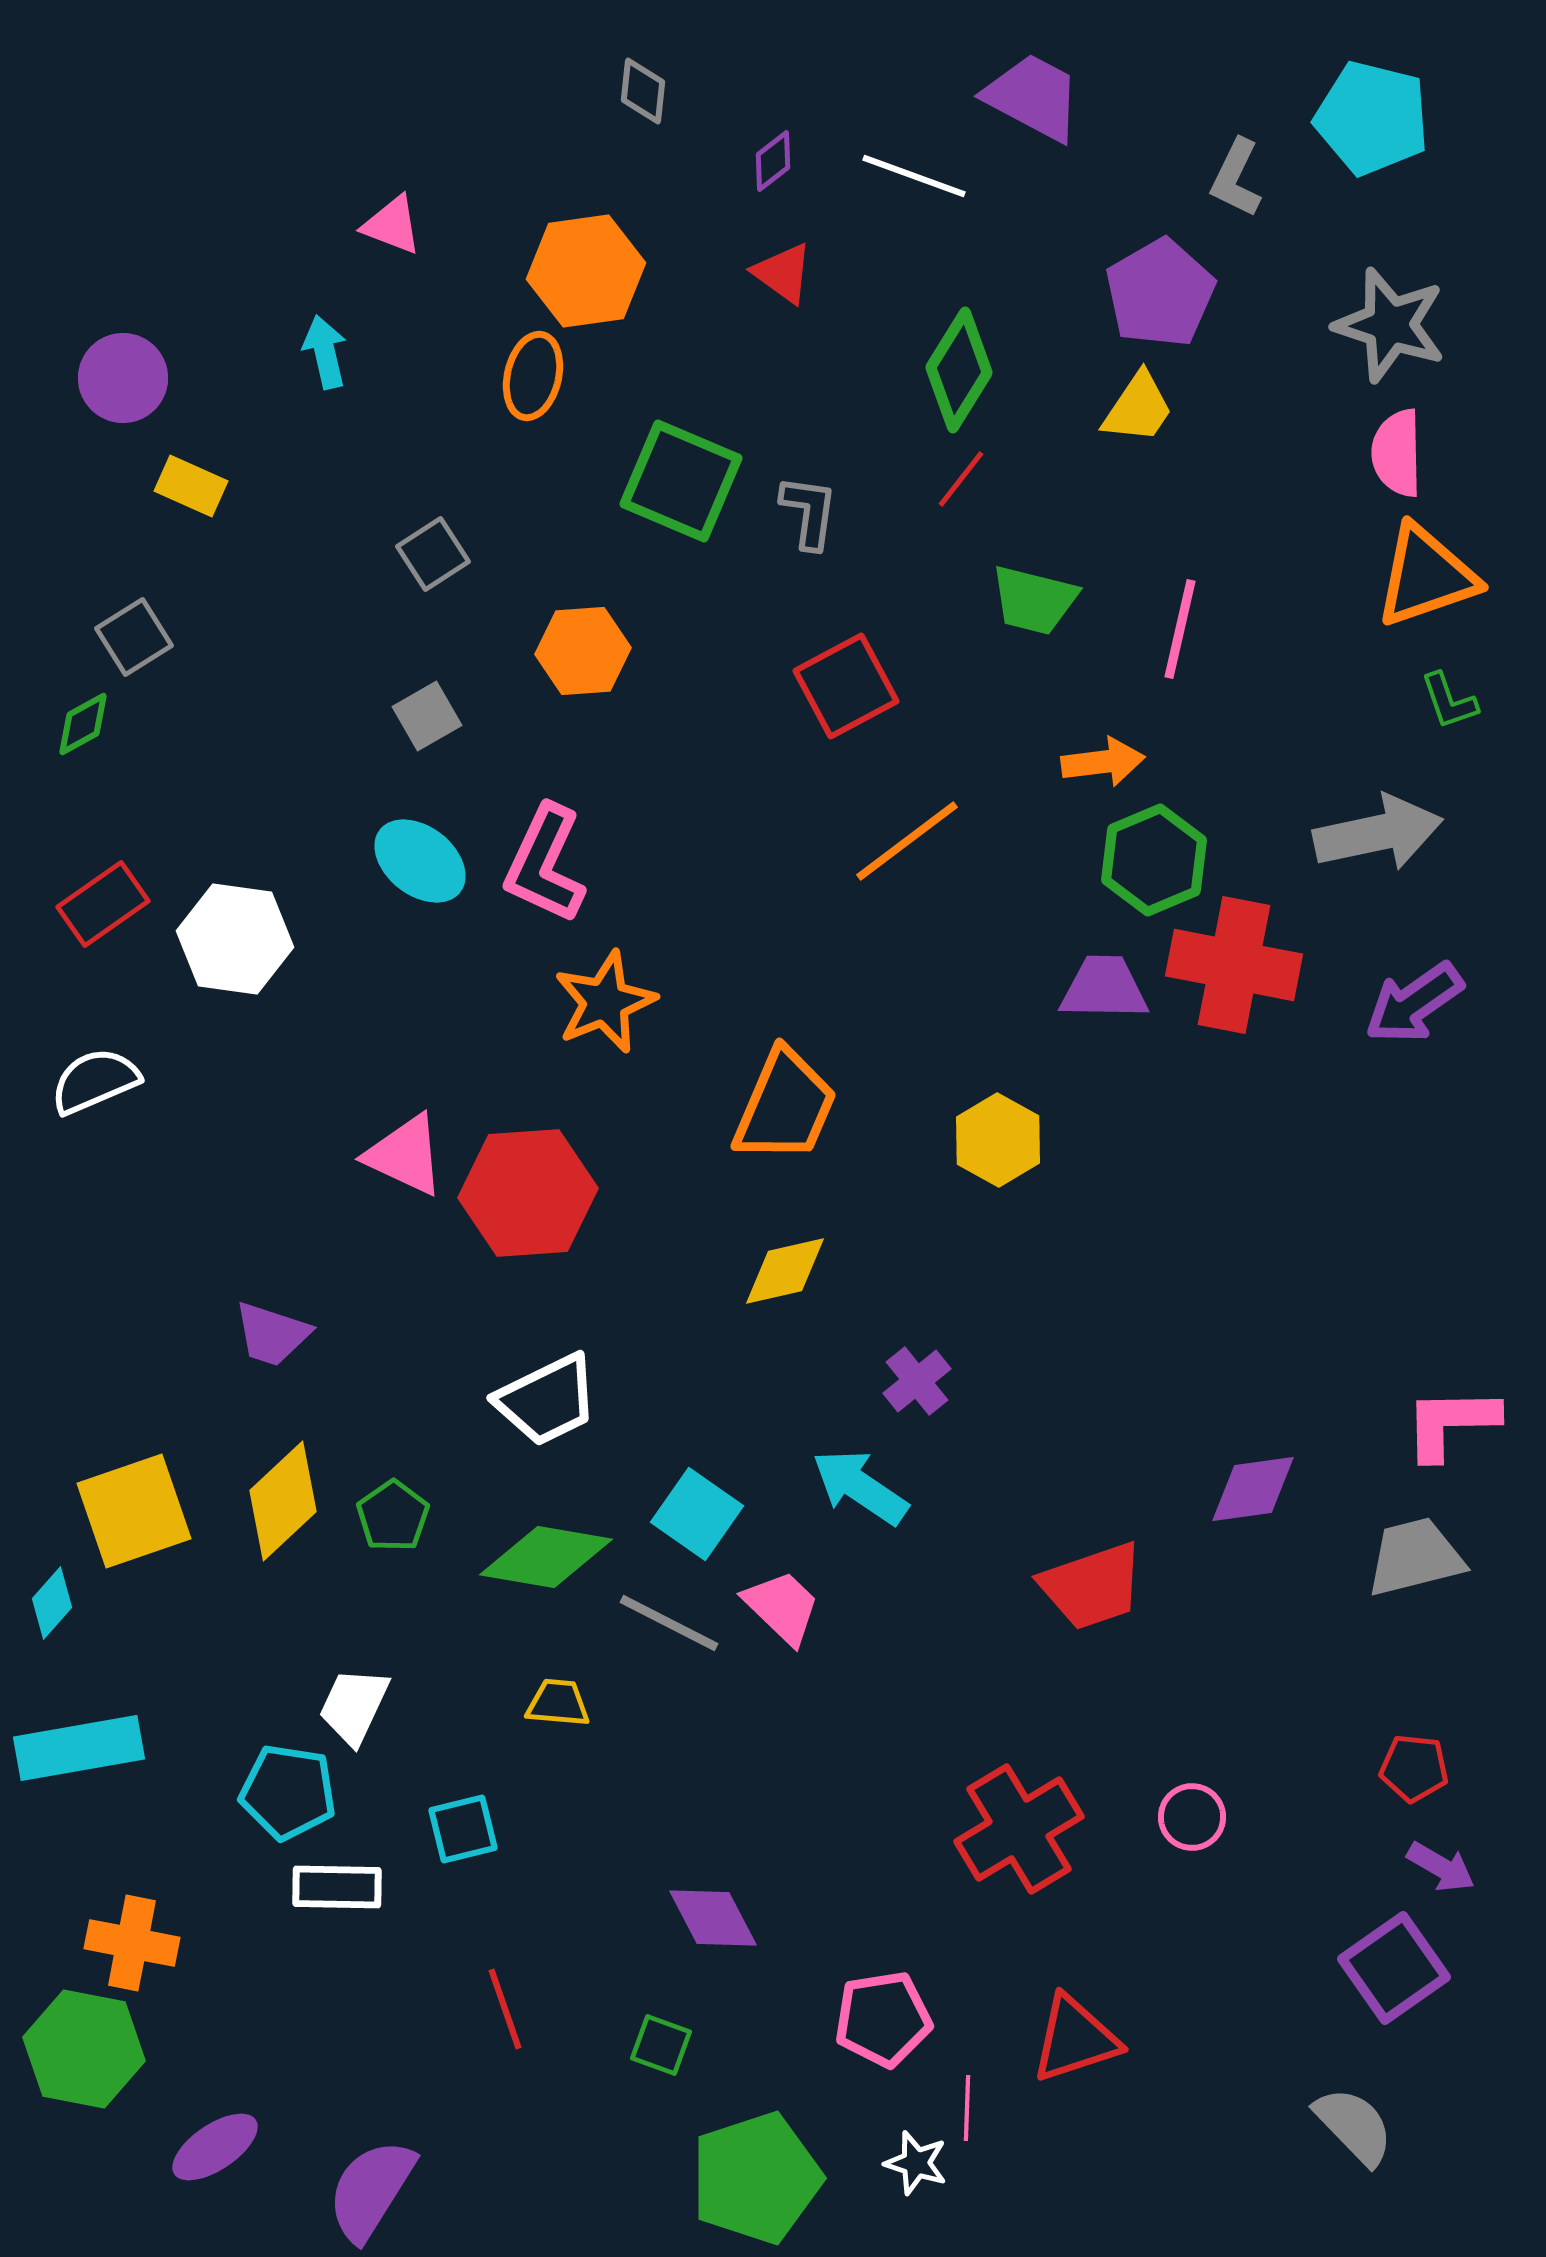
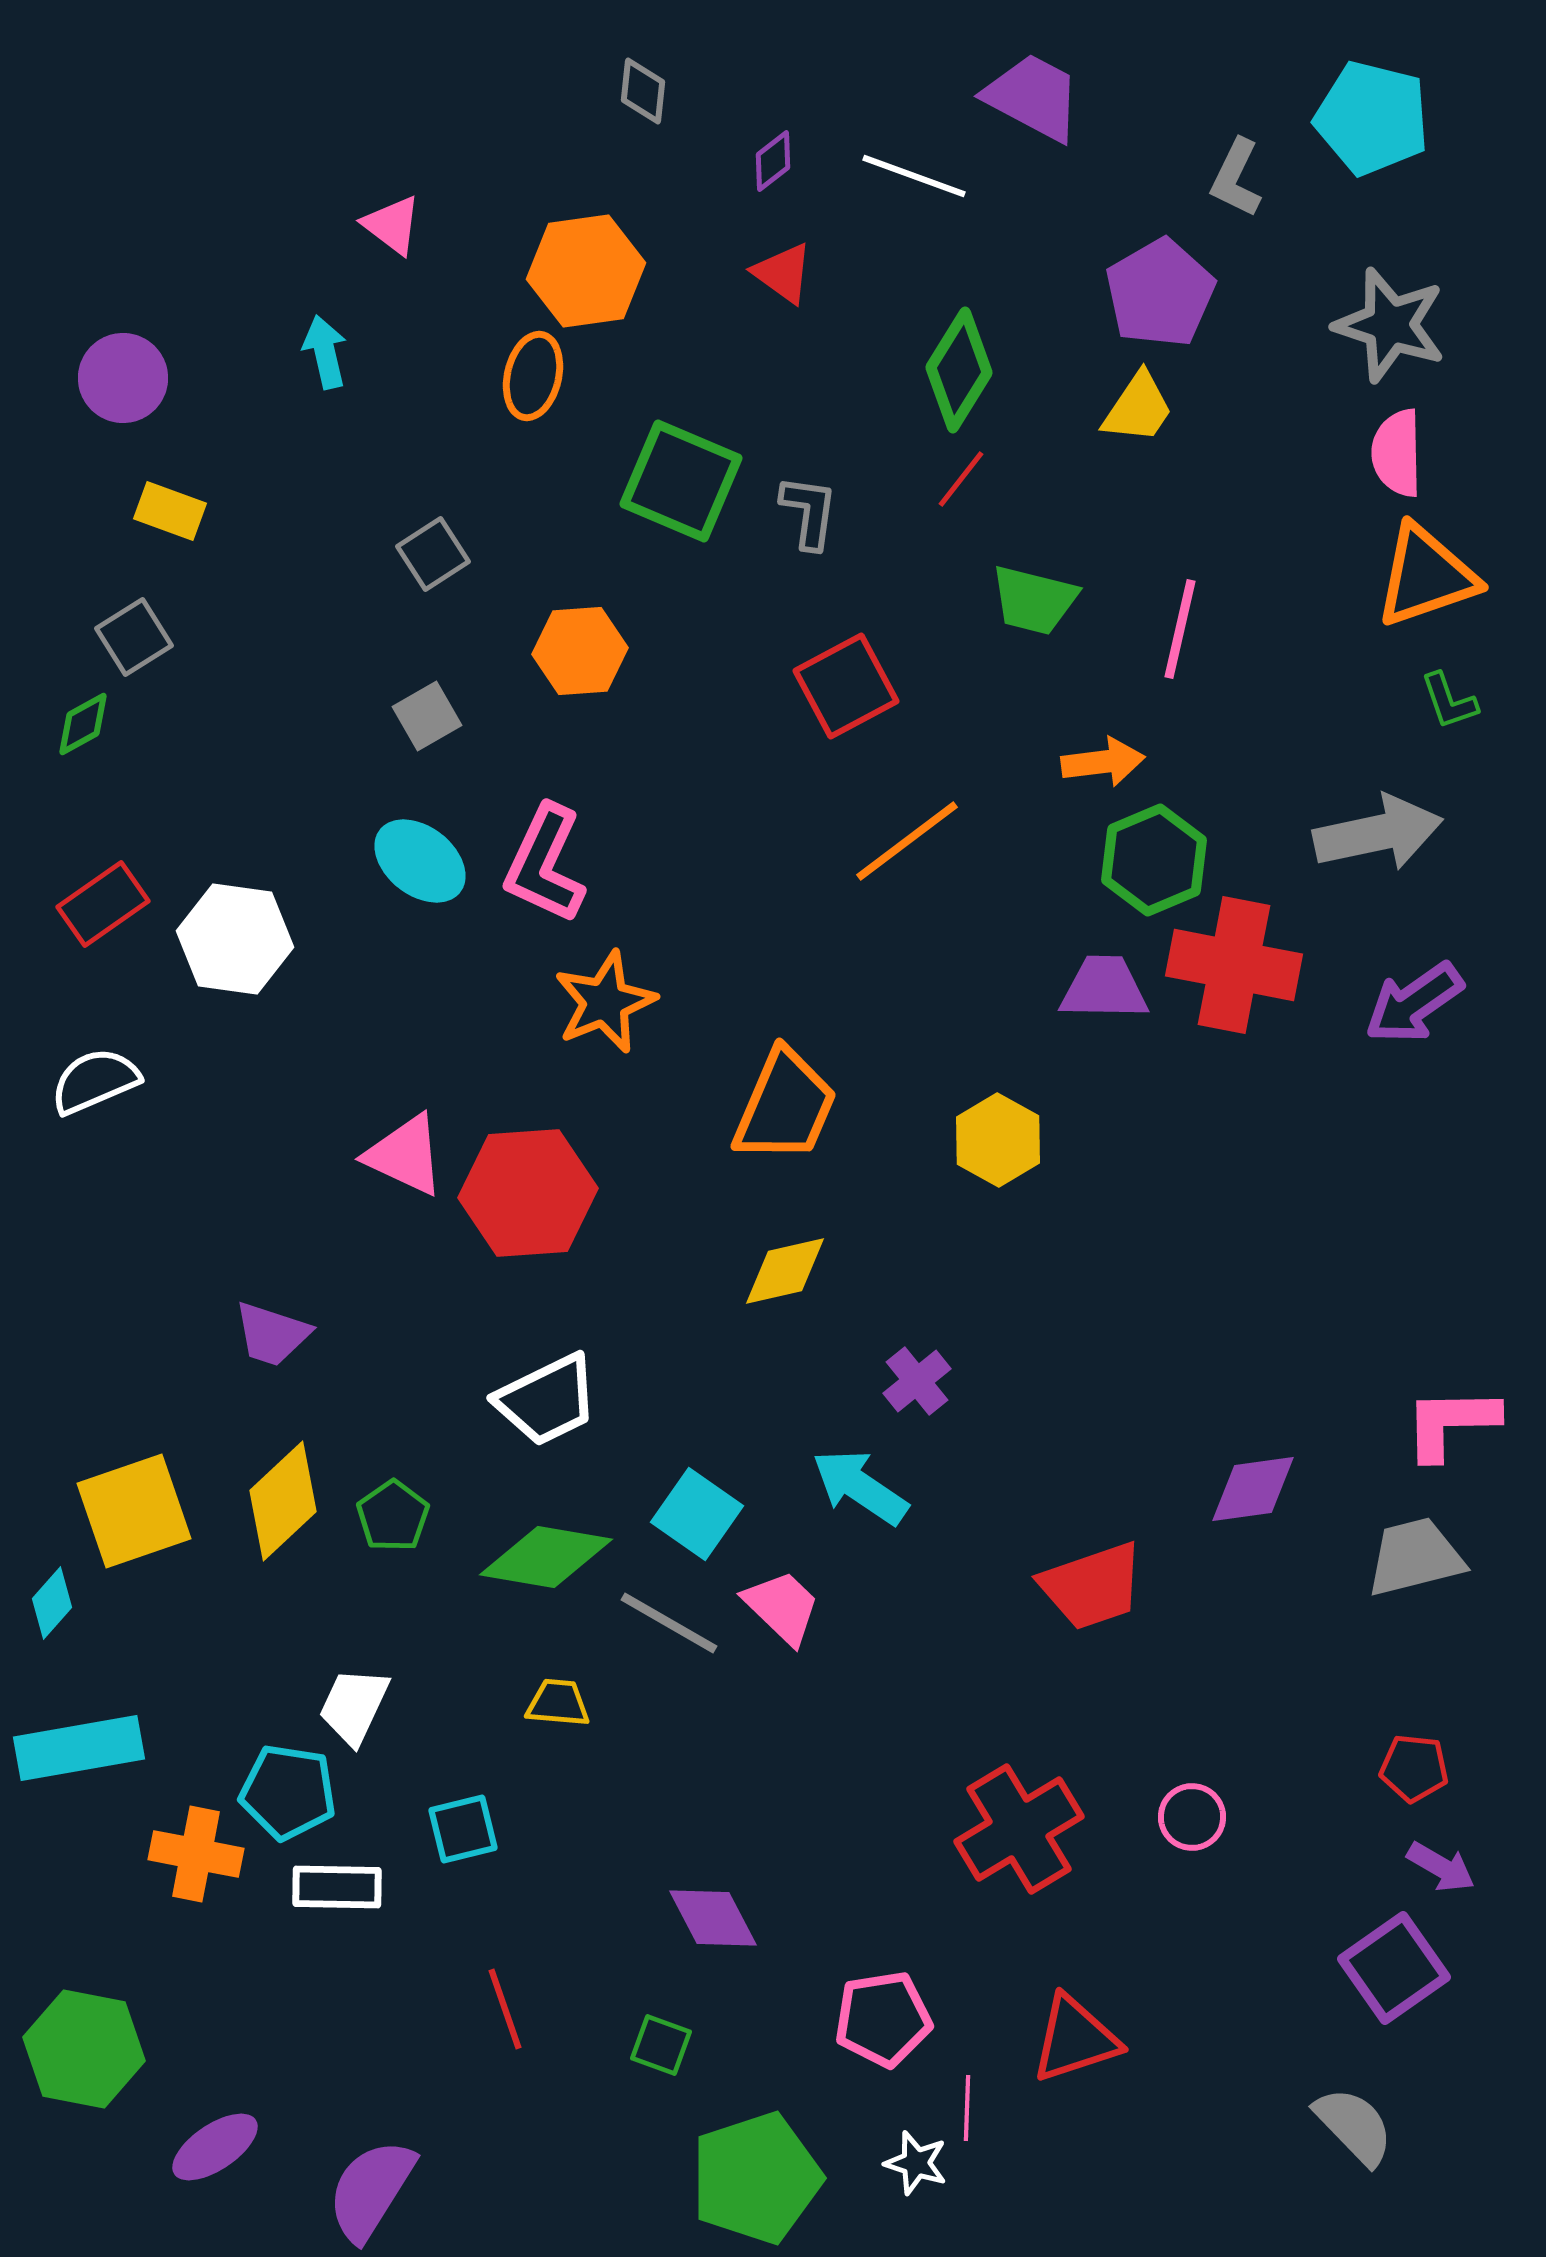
pink triangle at (392, 225): rotated 16 degrees clockwise
yellow rectangle at (191, 486): moved 21 px left, 25 px down; rotated 4 degrees counterclockwise
orange hexagon at (583, 651): moved 3 px left
gray line at (669, 1623): rotated 3 degrees clockwise
orange cross at (132, 1943): moved 64 px right, 89 px up
